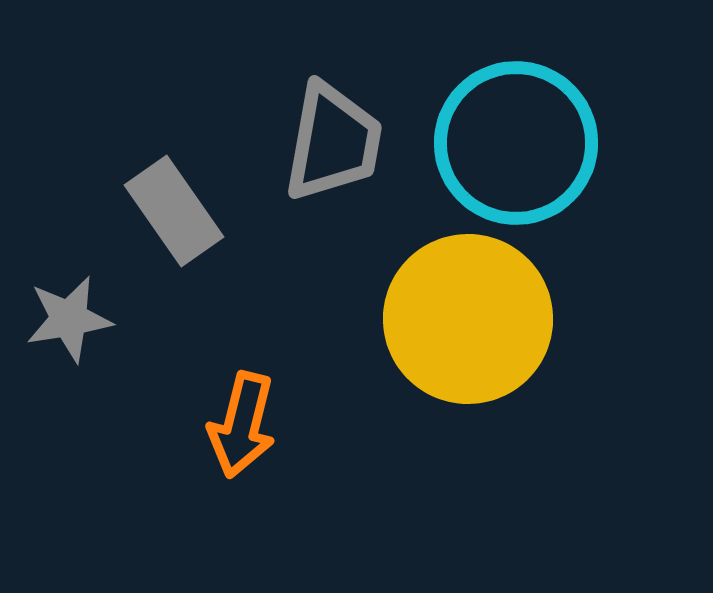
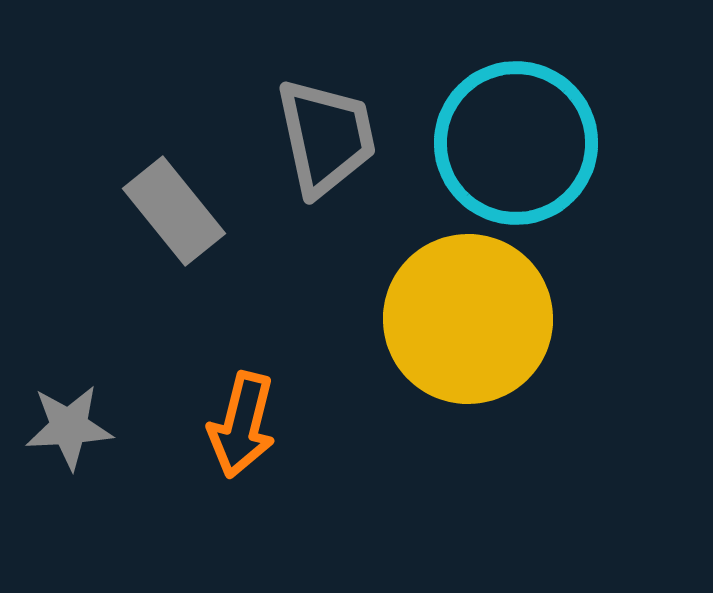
gray trapezoid: moved 7 px left, 5 px up; rotated 22 degrees counterclockwise
gray rectangle: rotated 4 degrees counterclockwise
gray star: moved 108 px down; rotated 6 degrees clockwise
